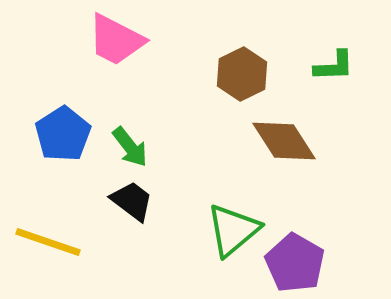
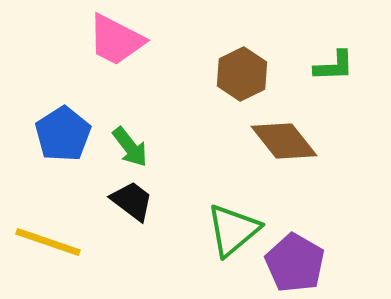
brown diamond: rotated 6 degrees counterclockwise
